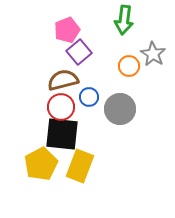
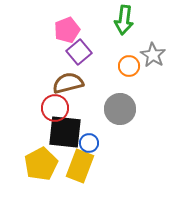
gray star: moved 1 px down
brown semicircle: moved 5 px right, 3 px down
blue circle: moved 46 px down
red circle: moved 6 px left, 1 px down
black square: moved 3 px right, 2 px up
